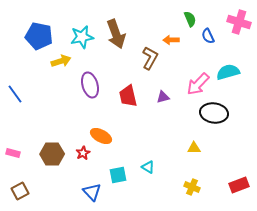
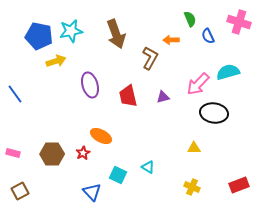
cyan star: moved 11 px left, 6 px up
yellow arrow: moved 5 px left
cyan square: rotated 36 degrees clockwise
